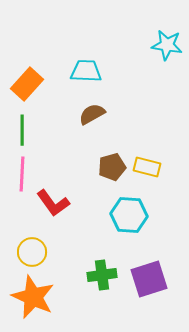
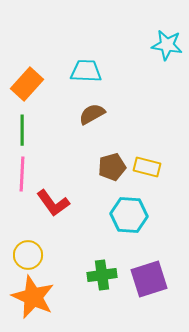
yellow circle: moved 4 px left, 3 px down
